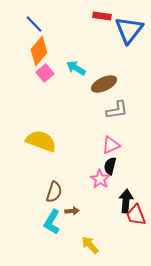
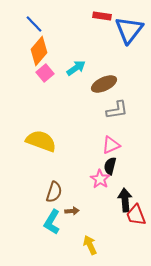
cyan arrow: rotated 114 degrees clockwise
black arrow: moved 1 px left, 1 px up; rotated 10 degrees counterclockwise
yellow arrow: rotated 18 degrees clockwise
